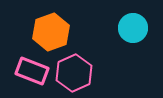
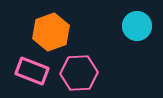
cyan circle: moved 4 px right, 2 px up
pink hexagon: moved 5 px right; rotated 21 degrees clockwise
